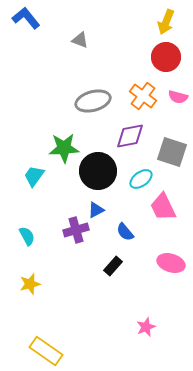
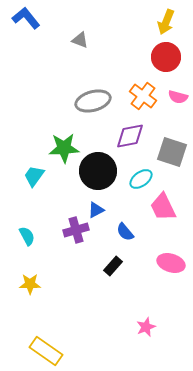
yellow star: rotated 15 degrees clockwise
